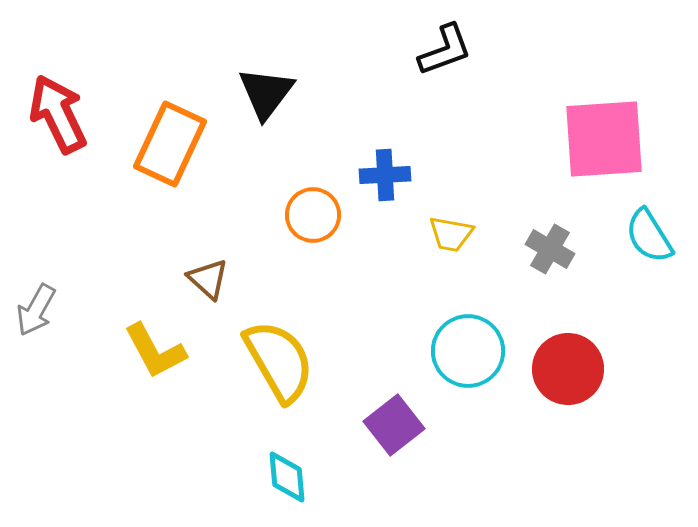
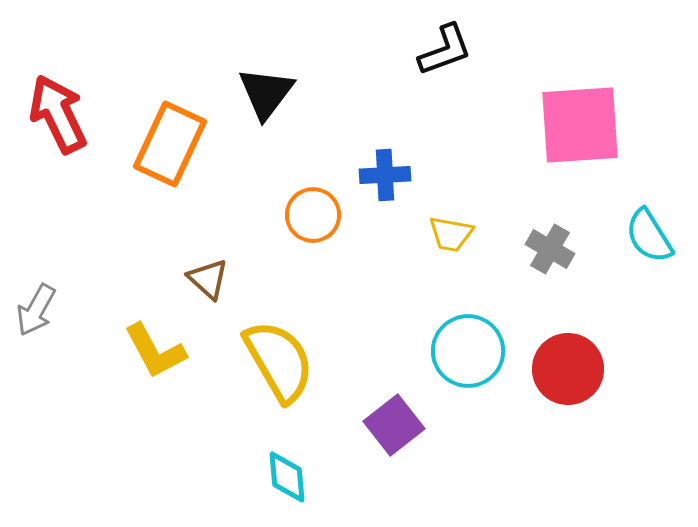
pink square: moved 24 px left, 14 px up
